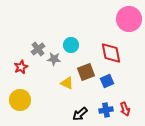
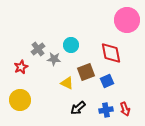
pink circle: moved 2 px left, 1 px down
black arrow: moved 2 px left, 6 px up
